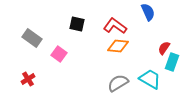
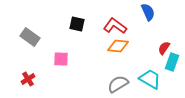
gray rectangle: moved 2 px left, 1 px up
pink square: moved 2 px right, 5 px down; rotated 35 degrees counterclockwise
gray semicircle: moved 1 px down
